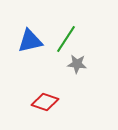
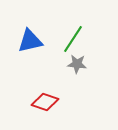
green line: moved 7 px right
